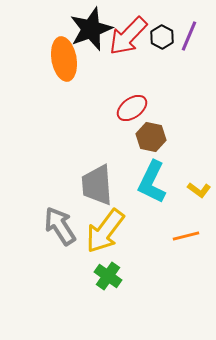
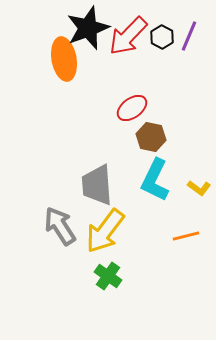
black star: moved 3 px left, 1 px up
cyan L-shape: moved 3 px right, 2 px up
yellow L-shape: moved 2 px up
